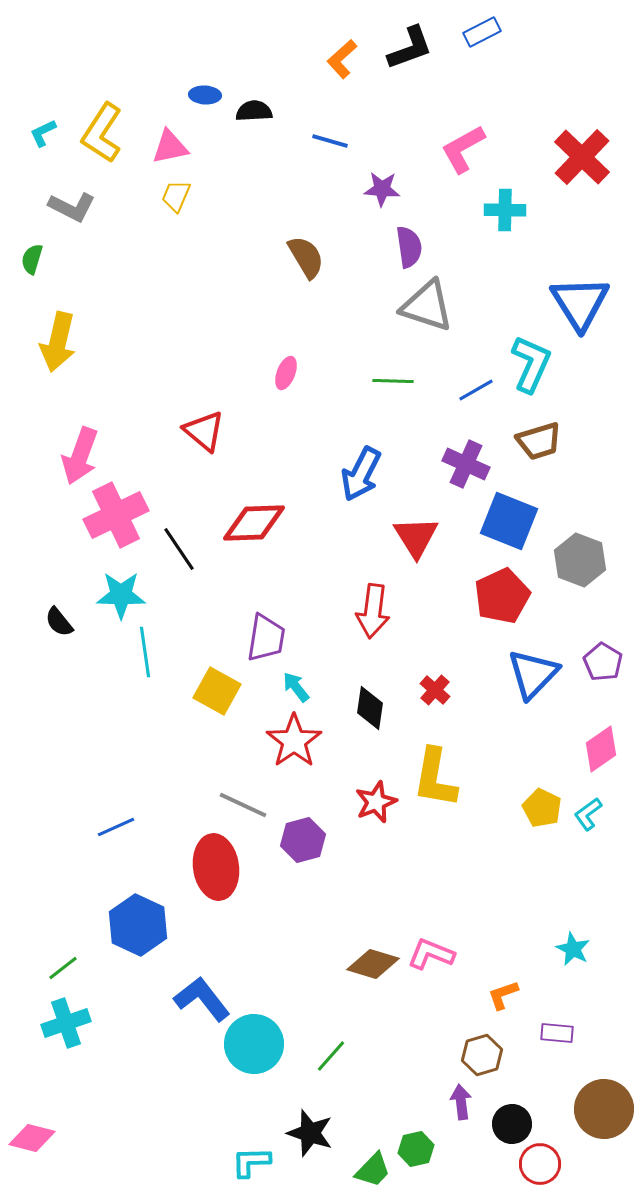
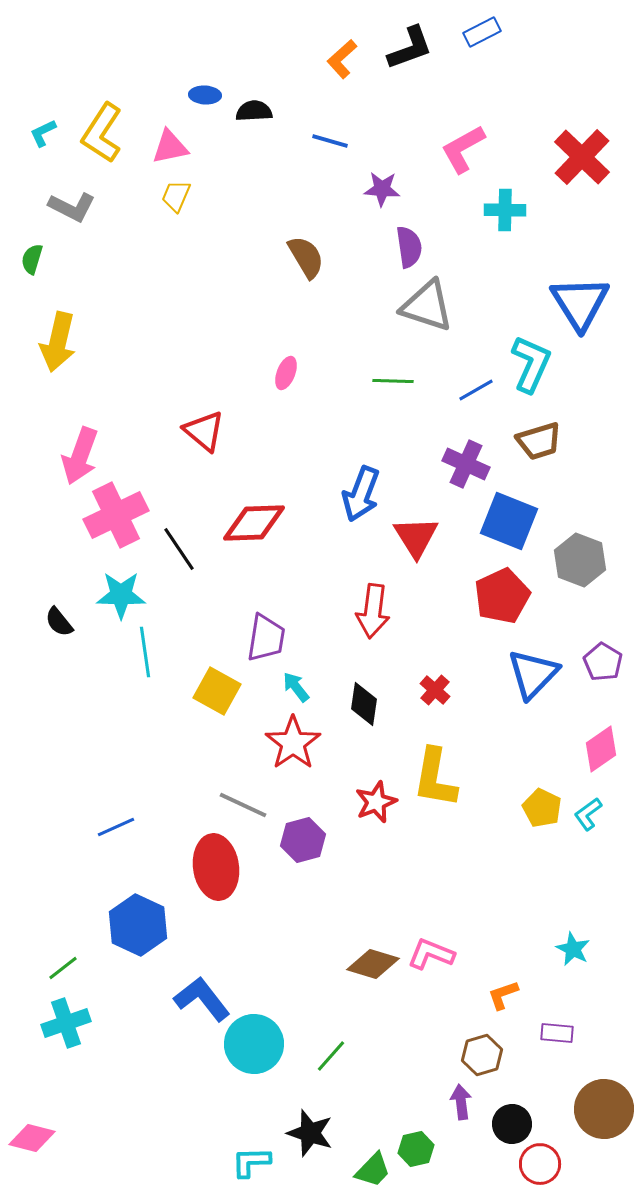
blue arrow at (361, 474): moved 20 px down; rotated 6 degrees counterclockwise
black diamond at (370, 708): moved 6 px left, 4 px up
red star at (294, 741): moved 1 px left, 2 px down
